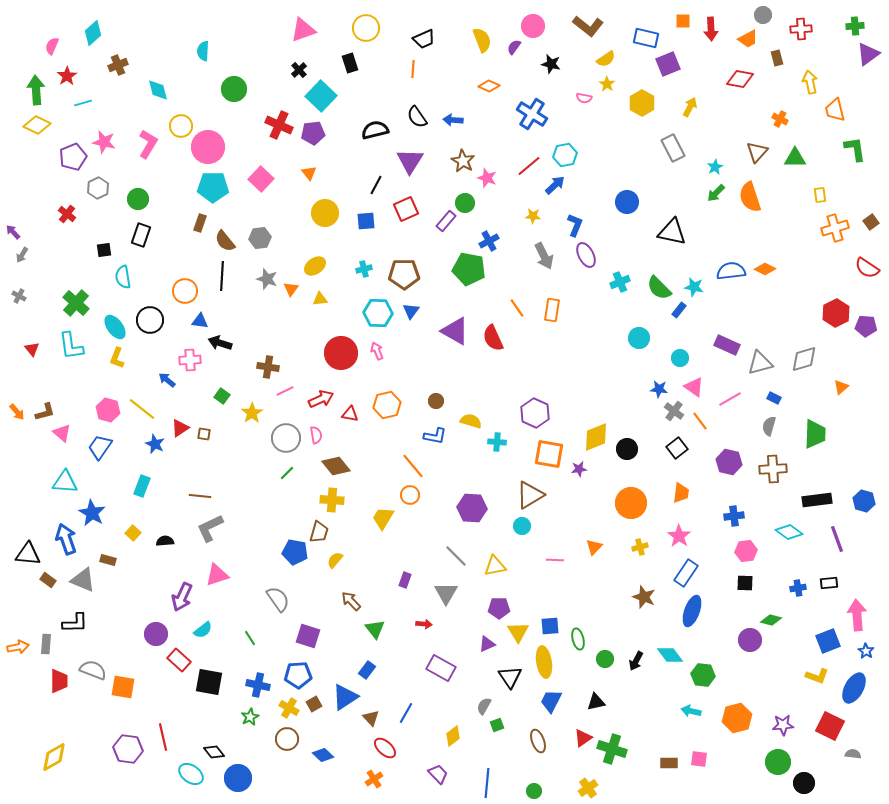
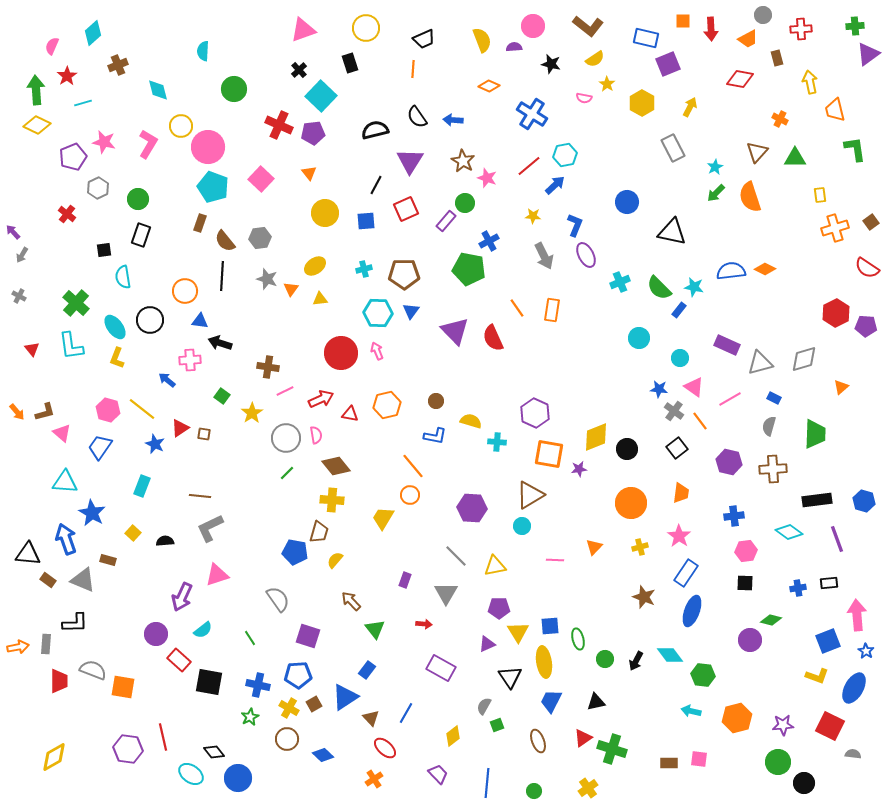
purple semicircle at (514, 47): rotated 49 degrees clockwise
yellow semicircle at (606, 59): moved 11 px left
cyan pentagon at (213, 187): rotated 20 degrees clockwise
purple triangle at (455, 331): rotated 16 degrees clockwise
